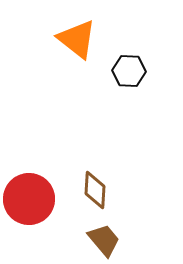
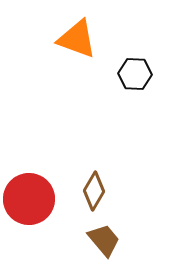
orange triangle: rotated 18 degrees counterclockwise
black hexagon: moved 6 px right, 3 px down
brown diamond: moved 1 px left, 1 px down; rotated 27 degrees clockwise
